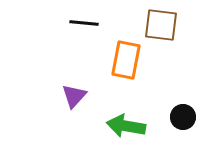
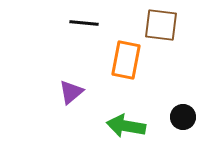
purple triangle: moved 3 px left, 4 px up; rotated 8 degrees clockwise
